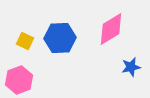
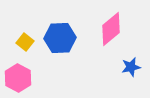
pink diamond: rotated 8 degrees counterclockwise
yellow square: moved 1 px down; rotated 12 degrees clockwise
pink hexagon: moved 1 px left, 2 px up; rotated 12 degrees counterclockwise
